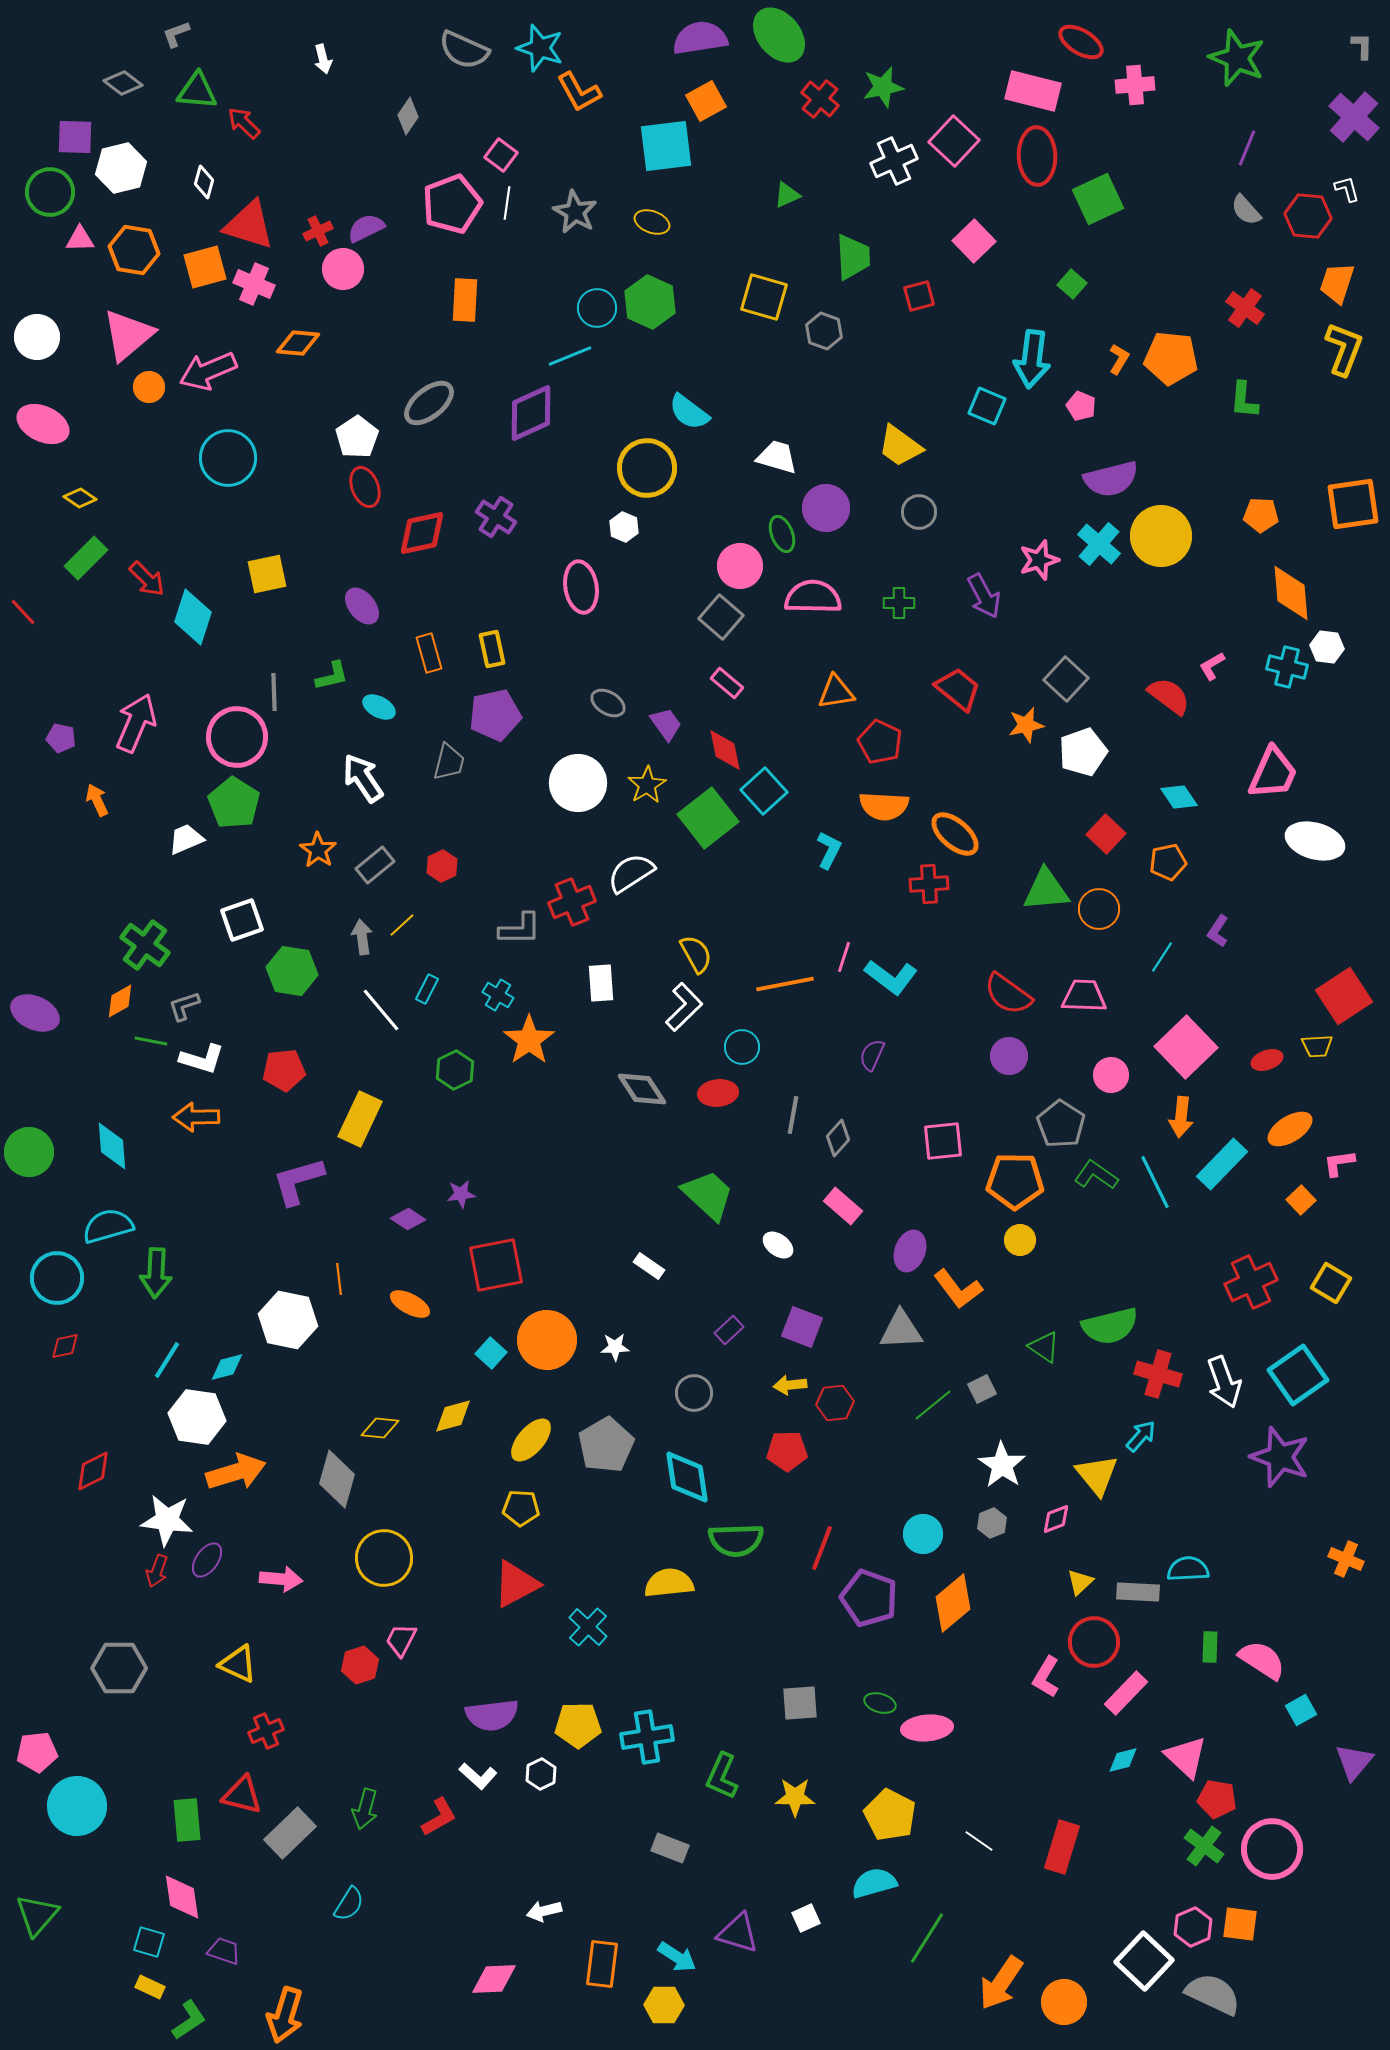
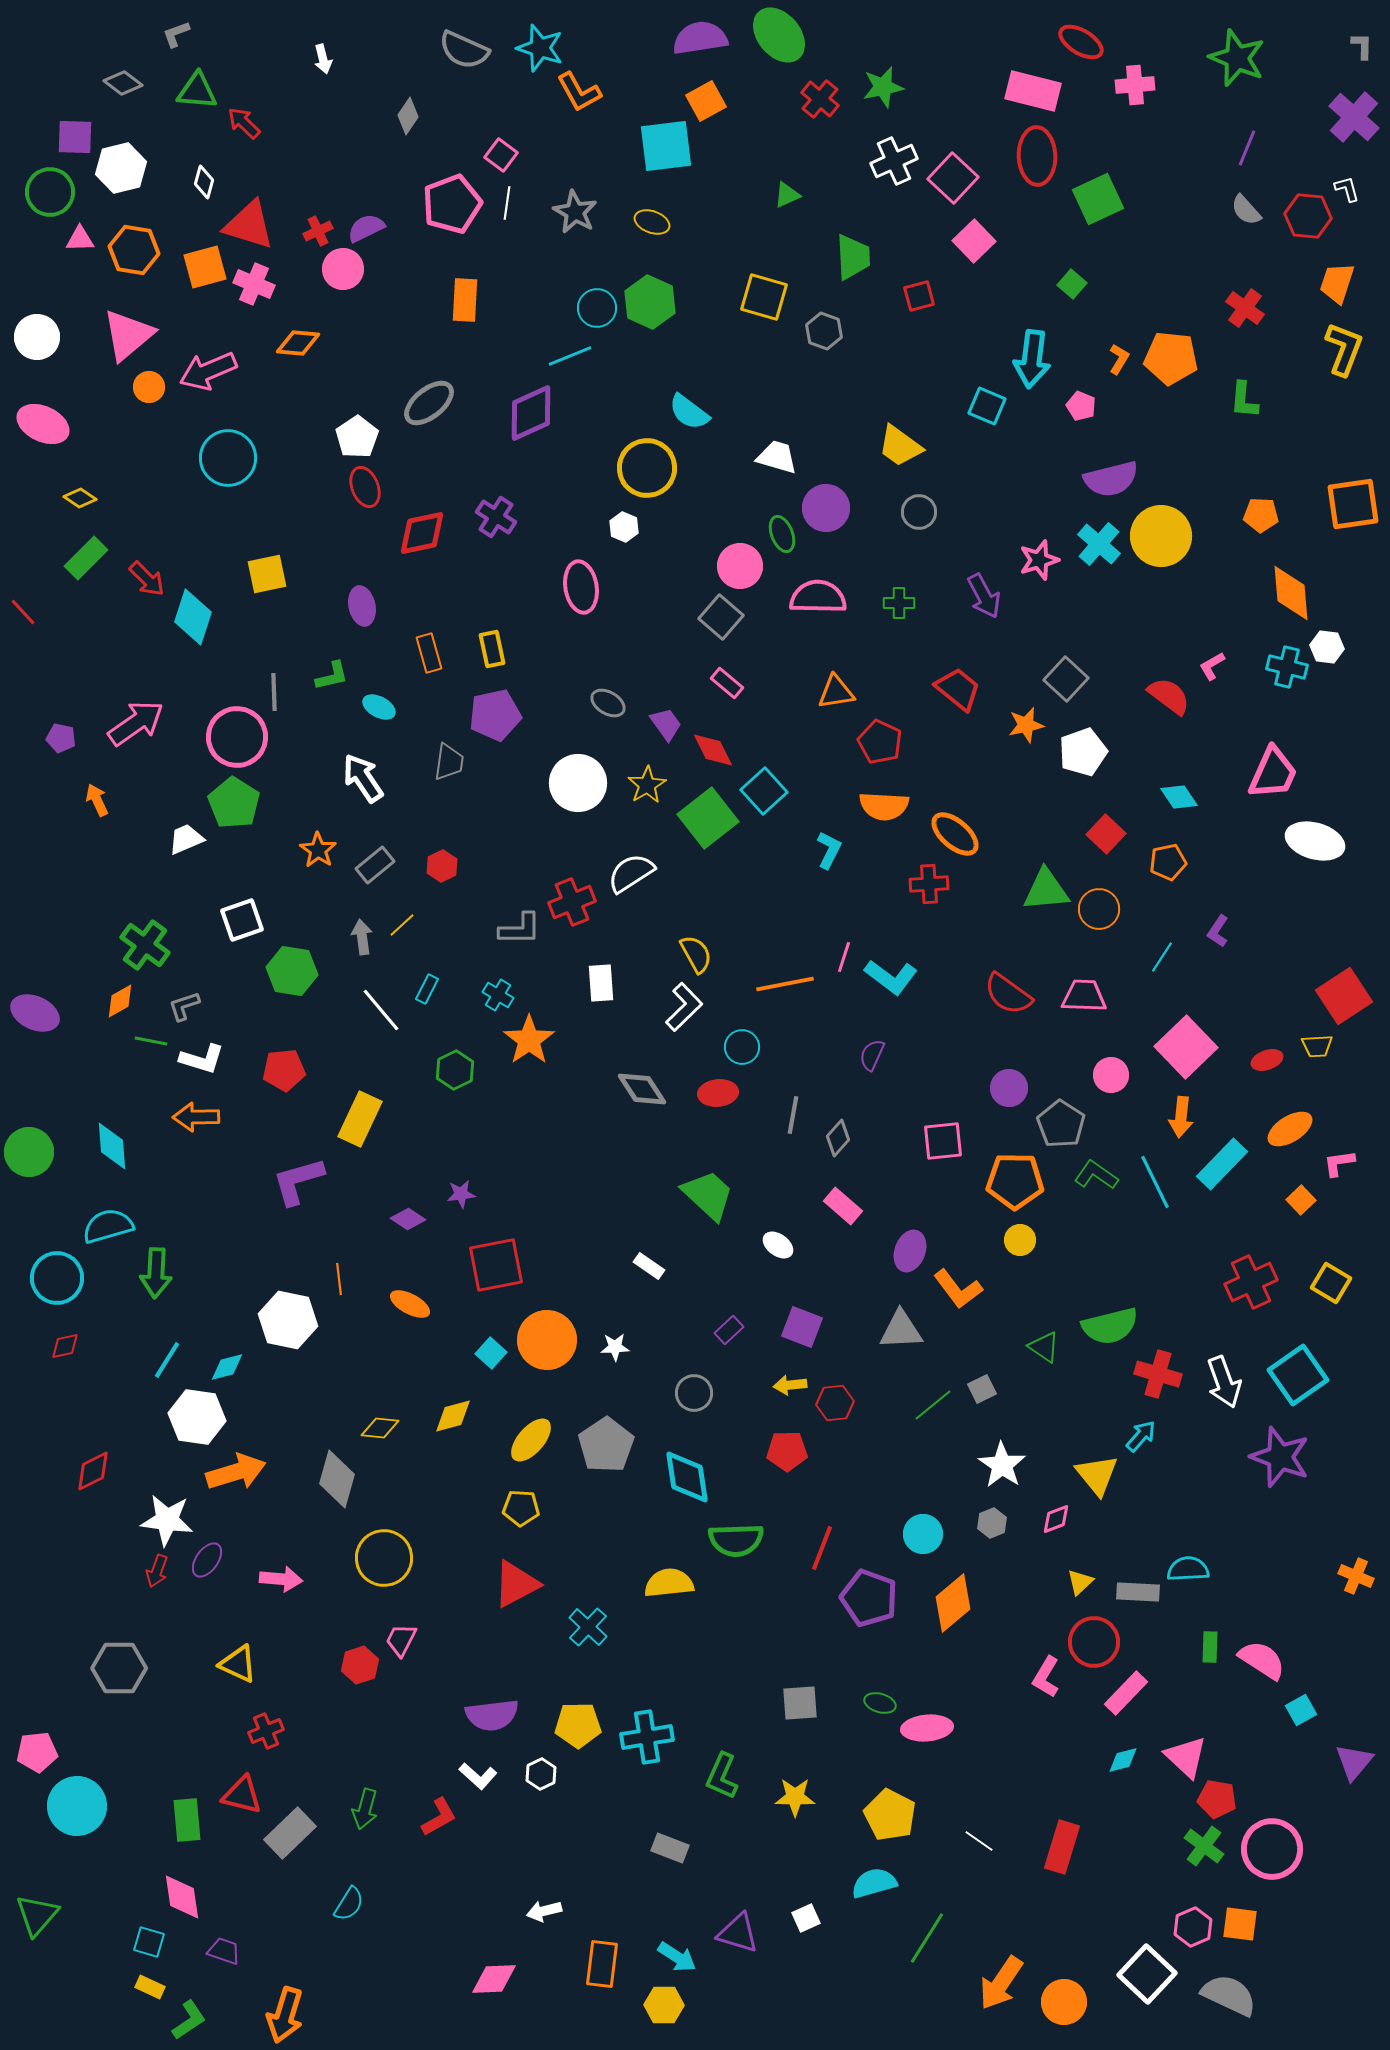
pink square at (954, 141): moved 1 px left, 37 px down
pink semicircle at (813, 597): moved 5 px right
purple ellipse at (362, 606): rotated 27 degrees clockwise
pink arrow at (136, 723): rotated 32 degrees clockwise
red diamond at (725, 750): moved 12 px left; rotated 15 degrees counterclockwise
gray trapezoid at (449, 762): rotated 6 degrees counterclockwise
purple circle at (1009, 1056): moved 32 px down
gray pentagon at (606, 1445): rotated 4 degrees counterclockwise
orange cross at (1346, 1559): moved 10 px right, 17 px down
white square at (1144, 1961): moved 3 px right, 13 px down
gray semicircle at (1213, 1994): moved 16 px right, 1 px down
